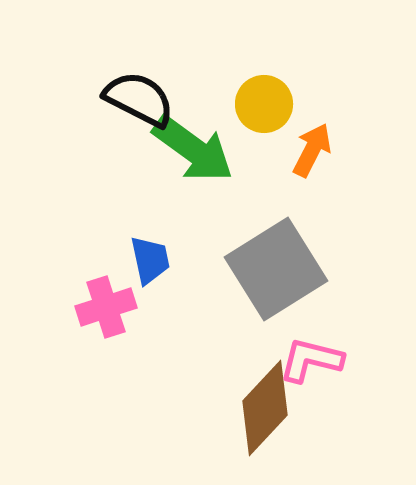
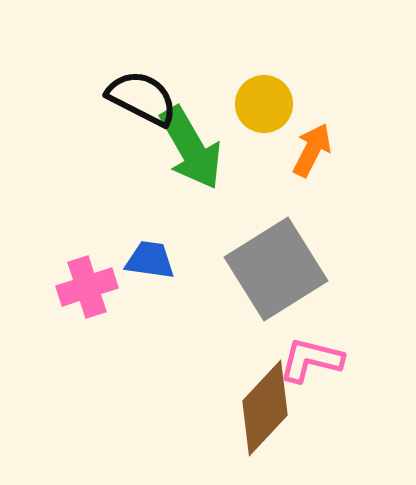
black semicircle: moved 3 px right, 1 px up
green arrow: moved 2 px left, 1 px up; rotated 24 degrees clockwise
blue trapezoid: rotated 70 degrees counterclockwise
pink cross: moved 19 px left, 20 px up
